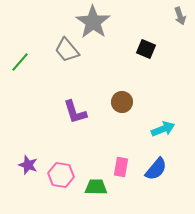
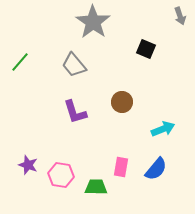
gray trapezoid: moved 7 px right, 15 px down
